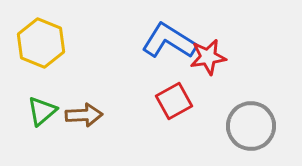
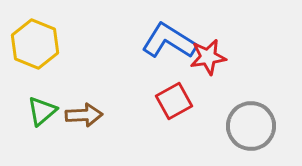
yellow hexagon: moved 6 px left, 1 px down
